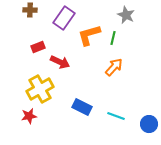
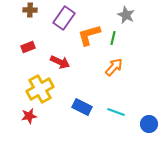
red rectangle: moved 10 px left
cyan line: moved 4 px up
